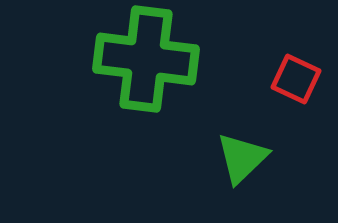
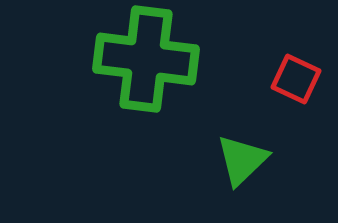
green triangle: moved 2 px down
